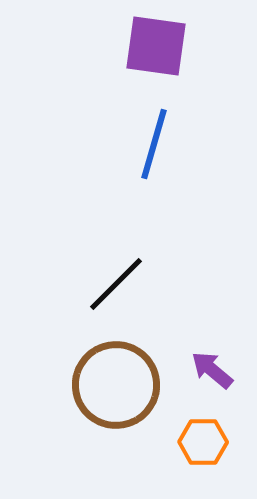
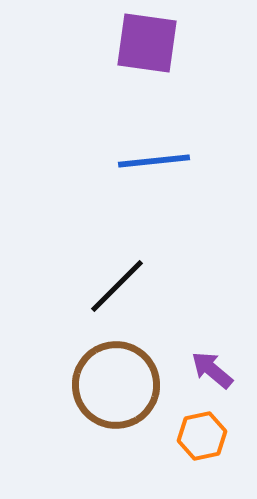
purple square: moved 9 px left, 3 px up
blue line: moved 17 px down; rotated 68 degrees clockwise
black line: moved 1 px right, 2 px down
orange hexagon: moved 1 px left, 6 px up; rotated 12 degrees counterclockwise
